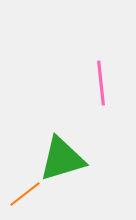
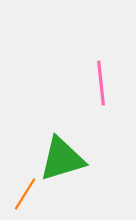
orange line: rotated 20 degrees counterclockwise
